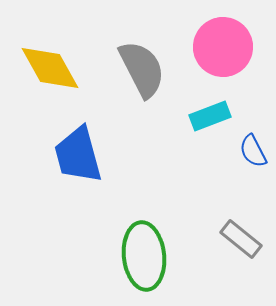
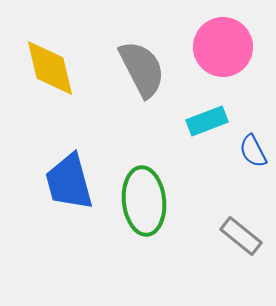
yellow diamond: rotated 16 degrees clockwise
cyan rectangle: moved 3 px left, 5 px down
blue trapezoid: moved 9 px left, 27 px down
gray rectangle: moved 3 px up
green ellipse: moved 55 px up
